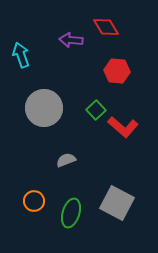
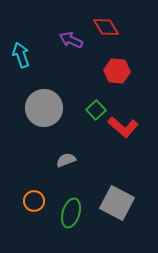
purple arrow: rotated 20 degrees clockwise
